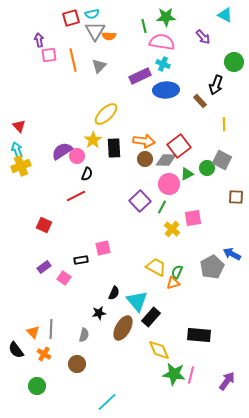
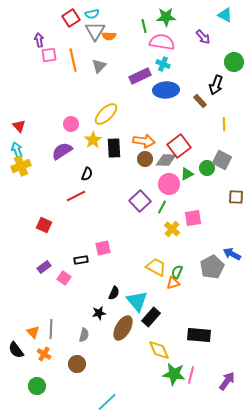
red square at (71, 18): rotated 18 degrees counterclockwise
pink circle at (77, 156): moved 6 px left, 32 px up
